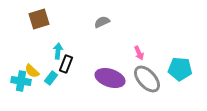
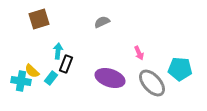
gray ellipse: moved 5 px right, 4 px down
